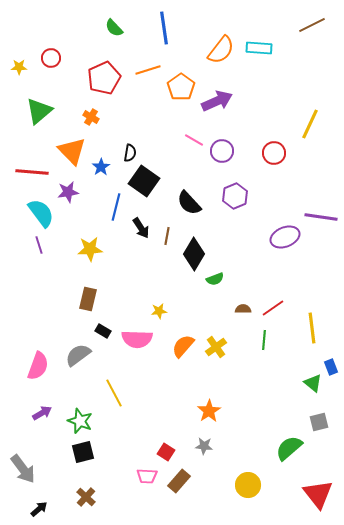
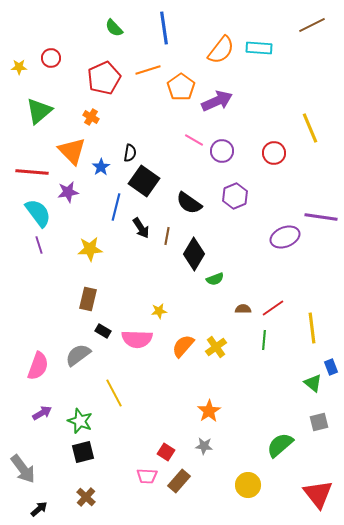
yellow line at (310, 124): moved 4 px down; rotated 48 degrees counterclockwise
black semicircle at (189, 203): rotated 12 degrees counterclockwise
cyan semicircle at (41, 213): moved 3 px left
green semicircle at (289, 448): moved 9 px left, 3 px up
